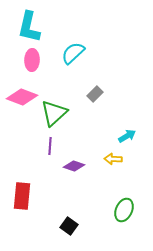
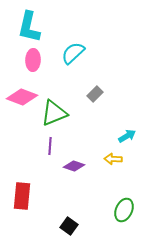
pink ellipse: moved 1 px right
green triangle: rotated 20 degrees clockwise
